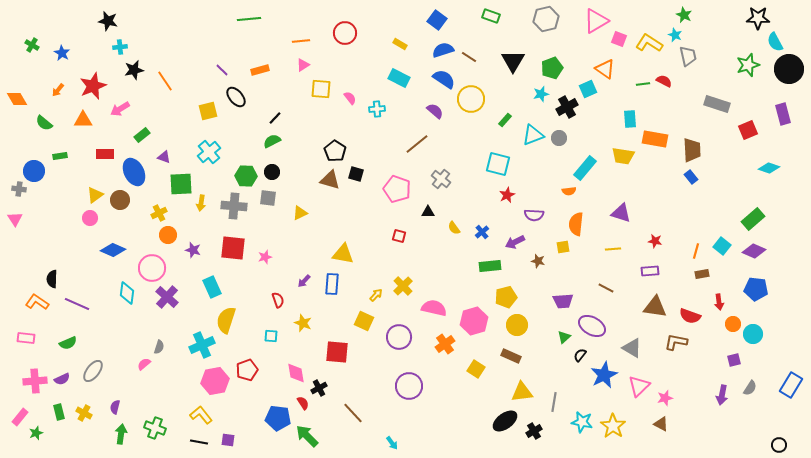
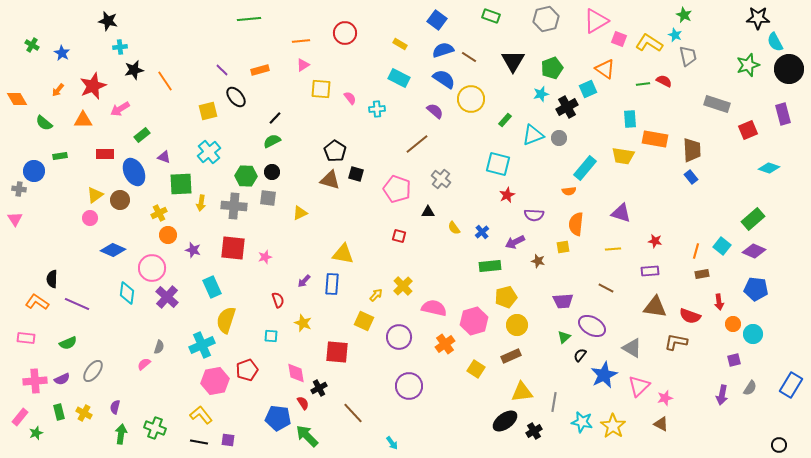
brown rectangle at (511, 356): rotated 48 degrees counterclockwise
